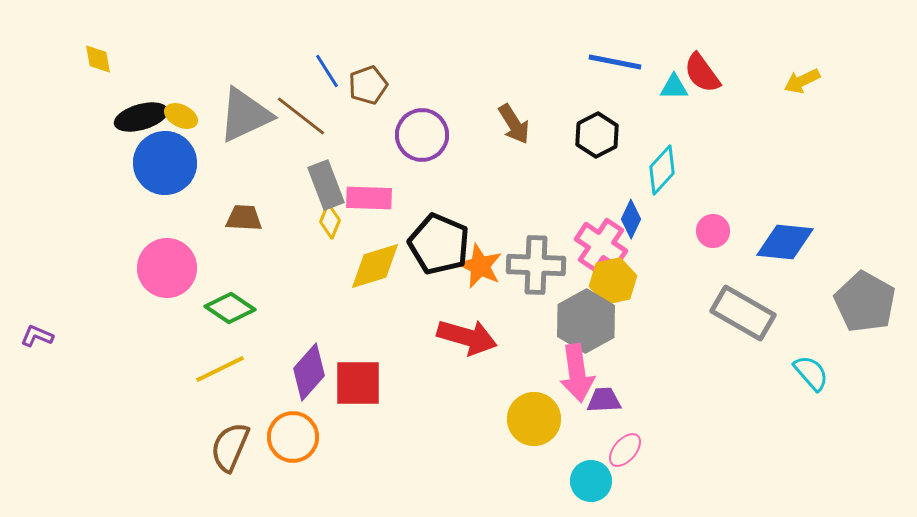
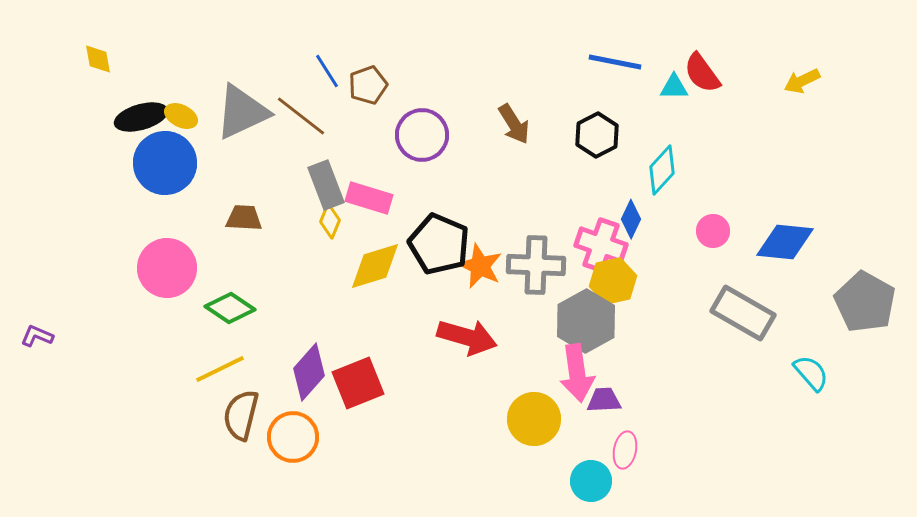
gray triangle at (245, 115): moved 3 px left, 3 px up
pink rectangle at (369, 198): rotated 15 degrees clockwise
pink cross at (601, 245): rotated 15 degrees counterclockwise
red square at (358, 383): rotated 22 degrees counterclockwise
brown semicircle at (230, 447): moved 11 px right, 32 px up; rotated 9 degrees counterclockwise
pink ellipse at (625, 450): rotated 30 degrees counterclockwise
